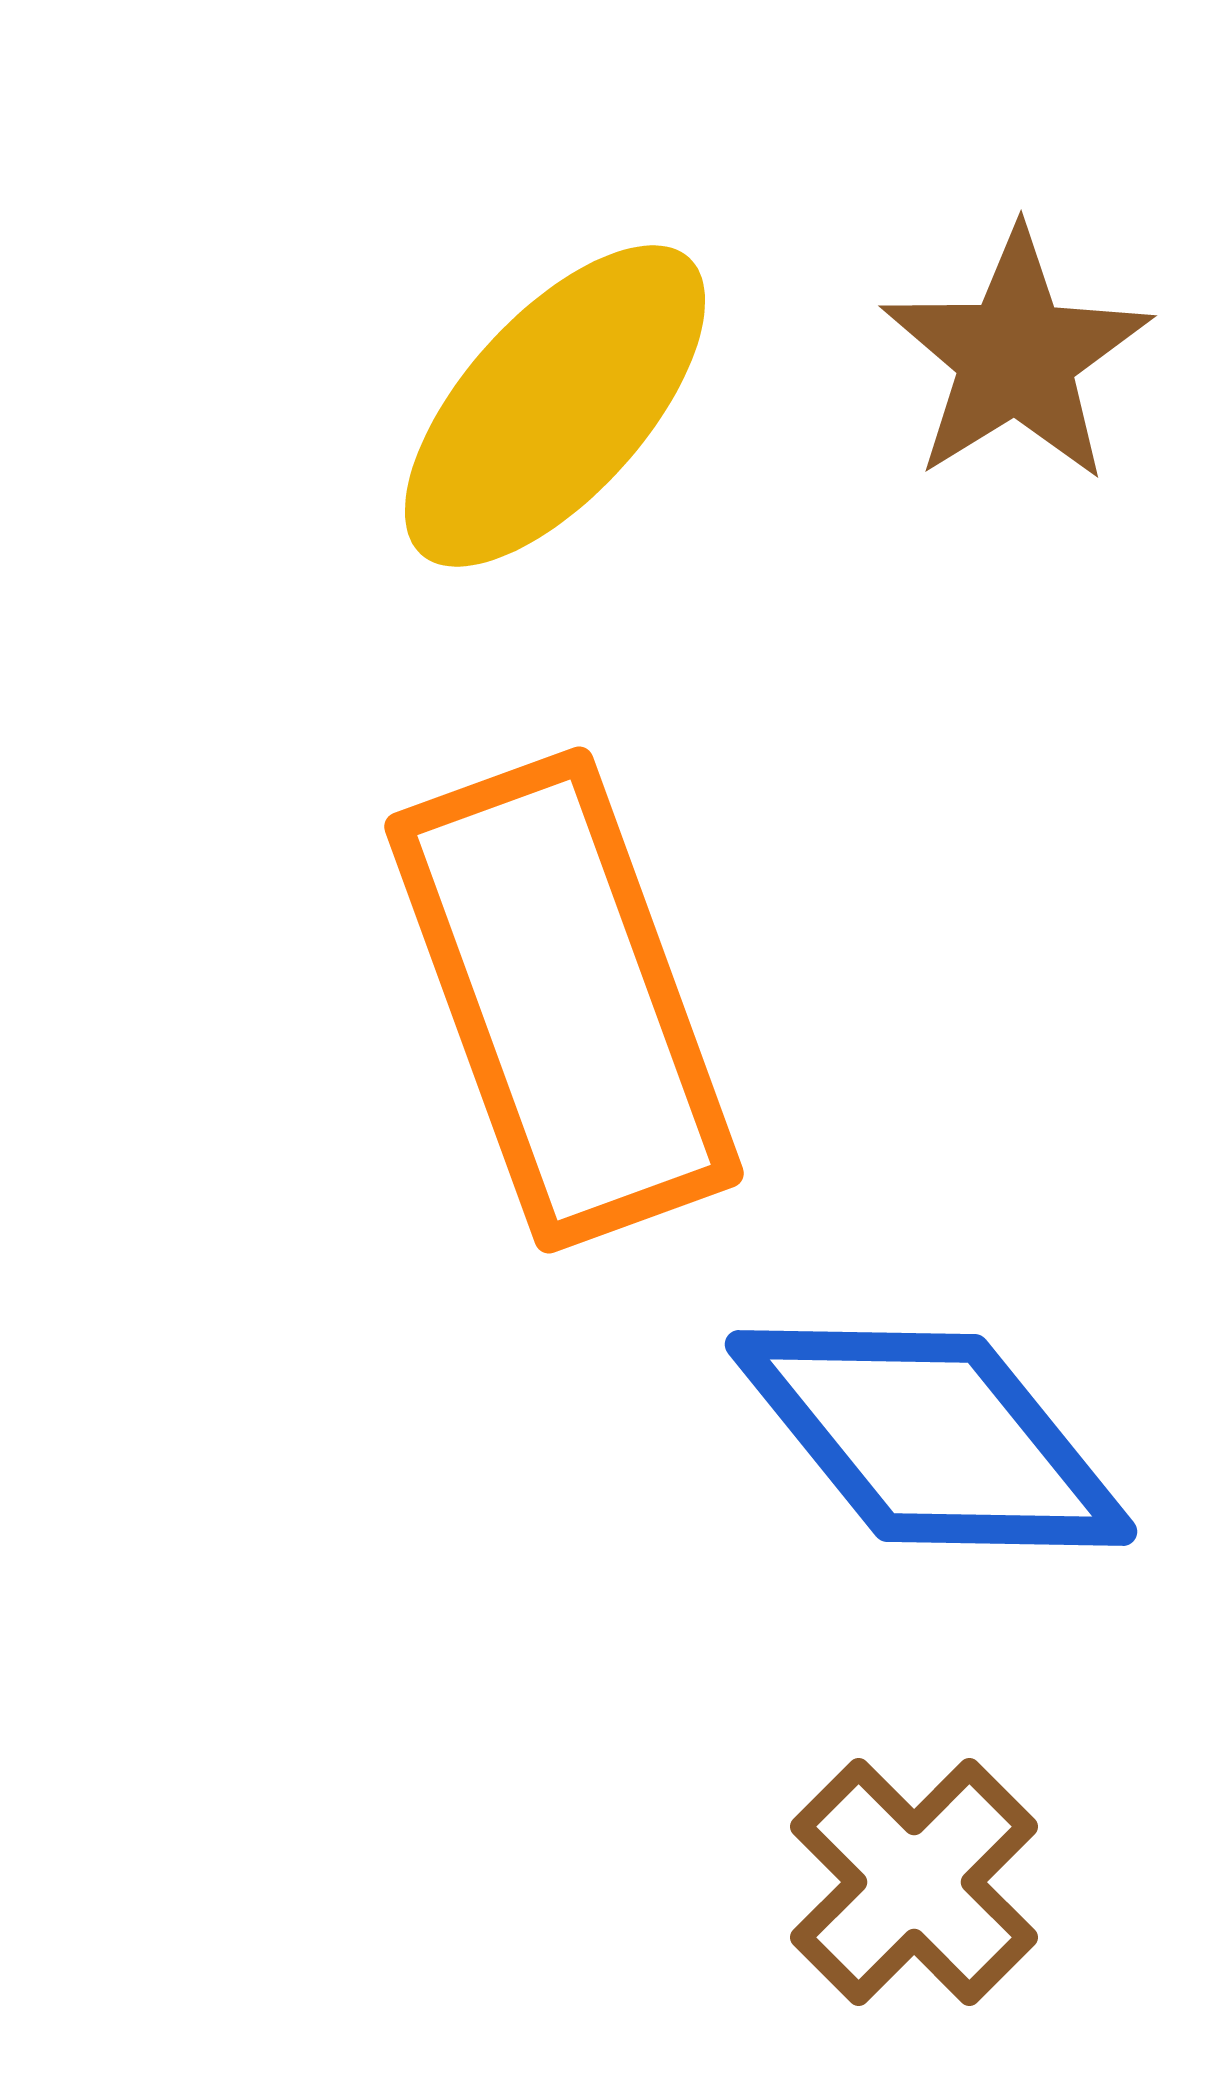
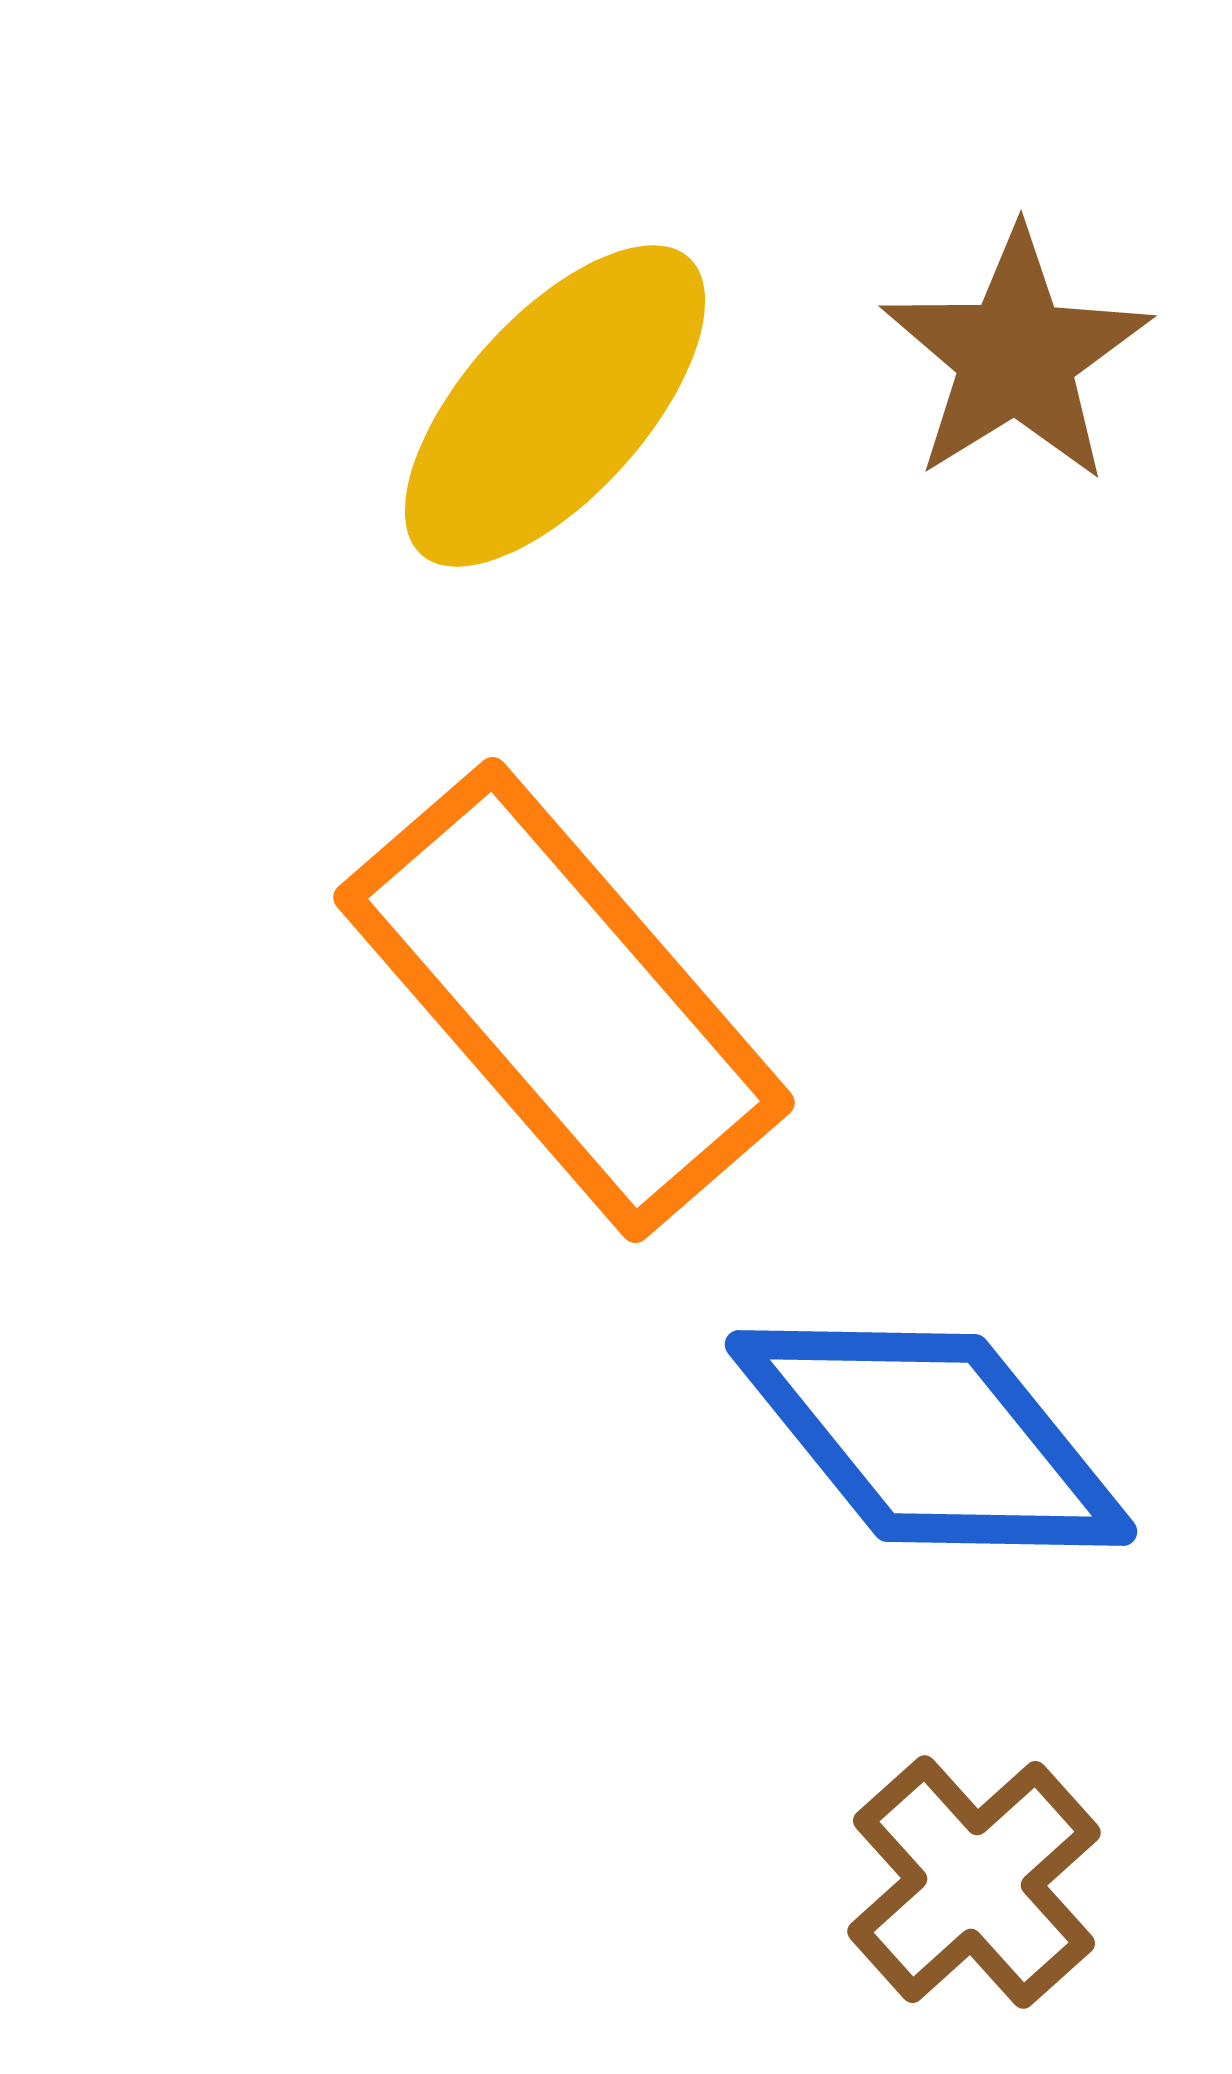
orange rectangle: rotated 21 degrees counterclockwise
brown cross: moved 60 px right; rotated 3 degrees clockwise
